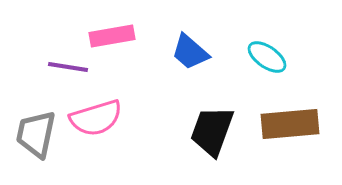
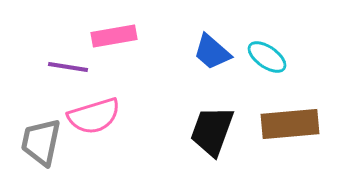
pink rectangle: moved 2 px right
blue trapezoid: moved 22 px right
pink semicircle: moved 2 px left, 2 px up
gray trapezoid: moved 5 px right, 8 px down
